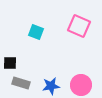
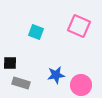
blue star: moved 5 px right, 11 px up
